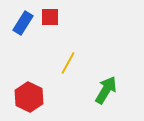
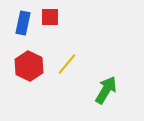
blue rectangle: rotated 20 degrees counterclockwise
yellow line: moved 1 px left, 1 px down; rotated 10 degrees clockwise
red hexagon: moved 31 px up
